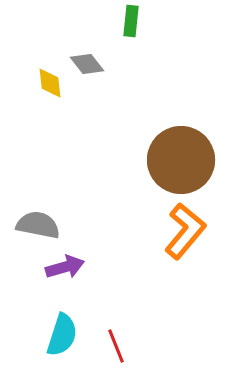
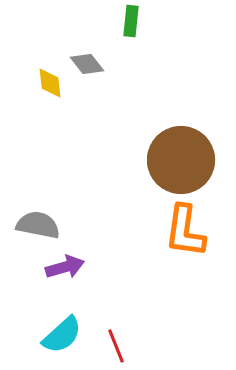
orange L-shape: rotated 148 degrees clockwise
cyan semicircle: rotated 30 degrees clockwise
